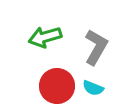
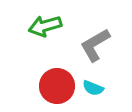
green arrow: moved 11 px up
gray L-shape: moved 1 px left, 2 px up; rotated 150 degrees counterclockwise
